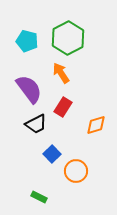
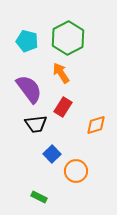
black trapezoid: rotated 20 degrees clockwise
